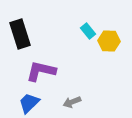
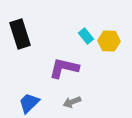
cyan rectangle: moved 2 px left, 5 px down
purple L-shape: moved 23 px right, 3 px up
